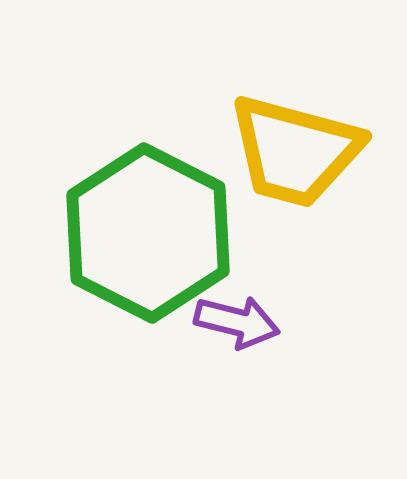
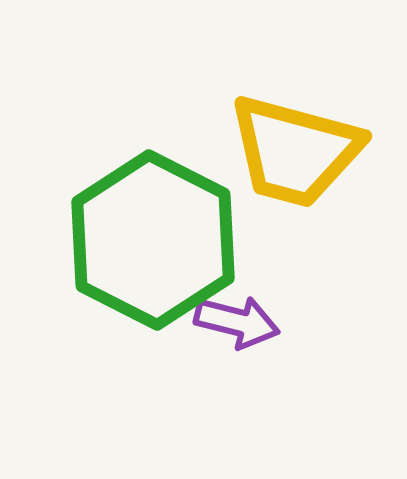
green hexagon: moved 5 px right, 7 px down
